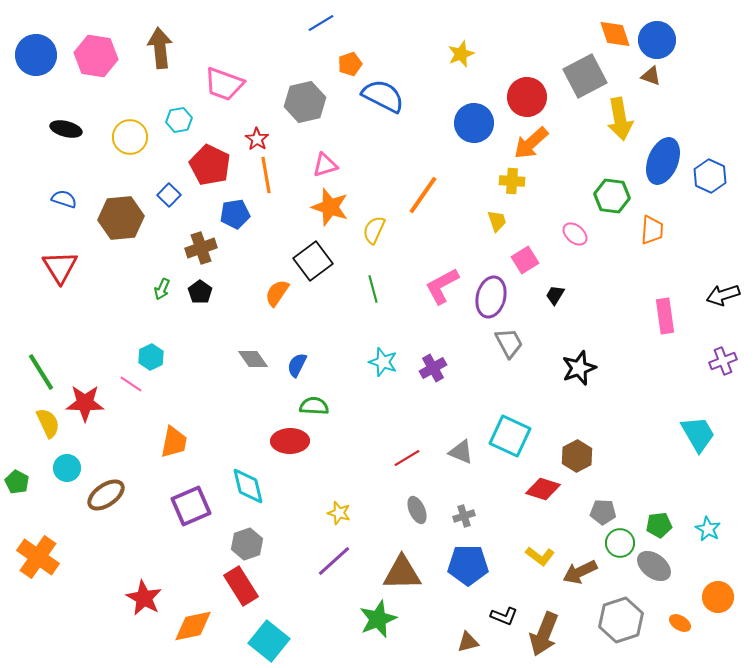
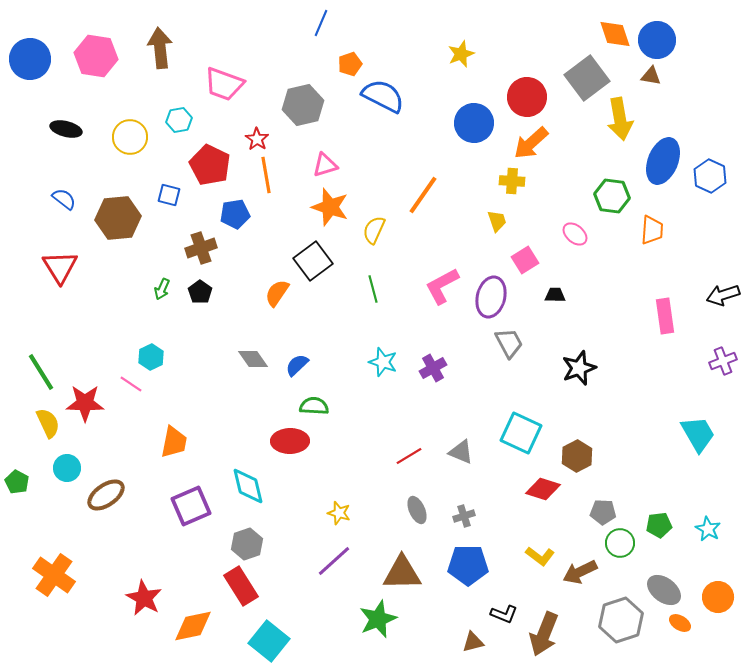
blue line at (321, 23): rotated 36 degrees counterclockwise
blue circle at (36, 55): moved 6 px left, 4 px down
gray square at (585, 76): moved 2 px right, 2 px down; rotated 9 degrees counterclockwise
brown triangle at (651, 76): rotated 10 degrees counterclockwise
gray hexagon at (305, 102): moved 2 px left, 3 px down
blue square at (169, 195): rotated 30 degrees counterclockwise
blue semicircle at (64, 199): rotated 20 degrees clockwise
brown hexagon at (121, 218): moved 3 px left
black trapezoid at (555, 295): rotated 60 degrees clockwise
blue semicircle at (297, 365): rotated 20 degrees clockwise
cyan square at (510, 436): moved 11 px right, 3 px up
red line at (407, 458): moved 2 px right, 2 px up
orange cross at (38, 557): moved 16 px right, 18 px down
gray ellipse at (654, 566): moved 10 px right, 24 px down
black L-shape at (504, 616): moved 2 px up
brown triangle at (468, 642): moved 5 px right
